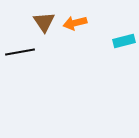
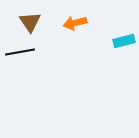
brown triangle: moved 14 px left
